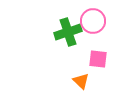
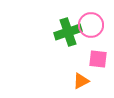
pink circle: moved 2 px left, 4 px down
orange triangle: rotated 48 degrees clockwise
